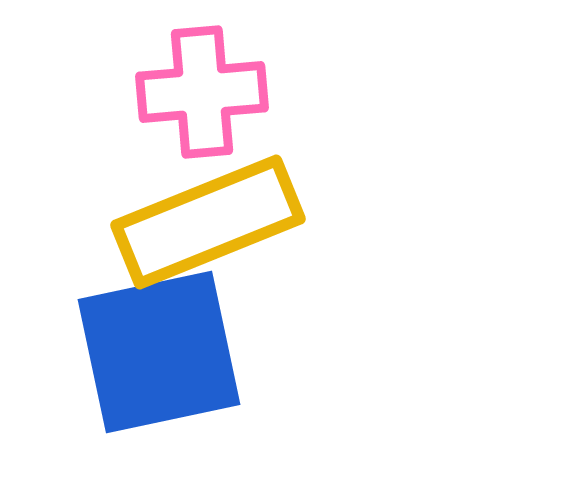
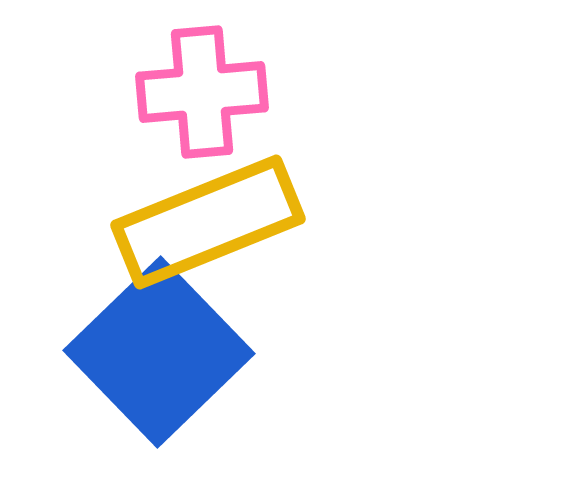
blue square: rotated 32 degrees counterclockwise
